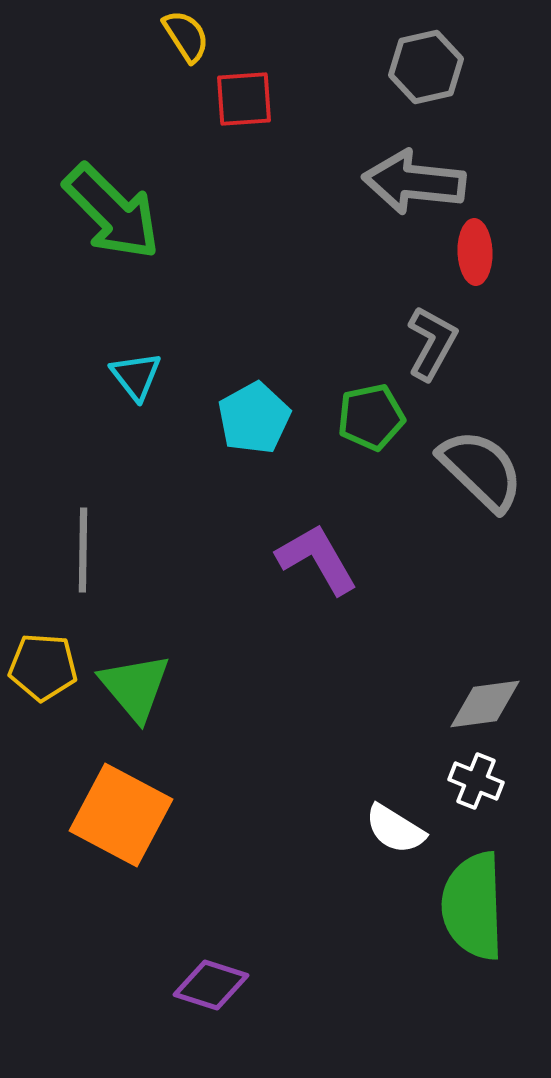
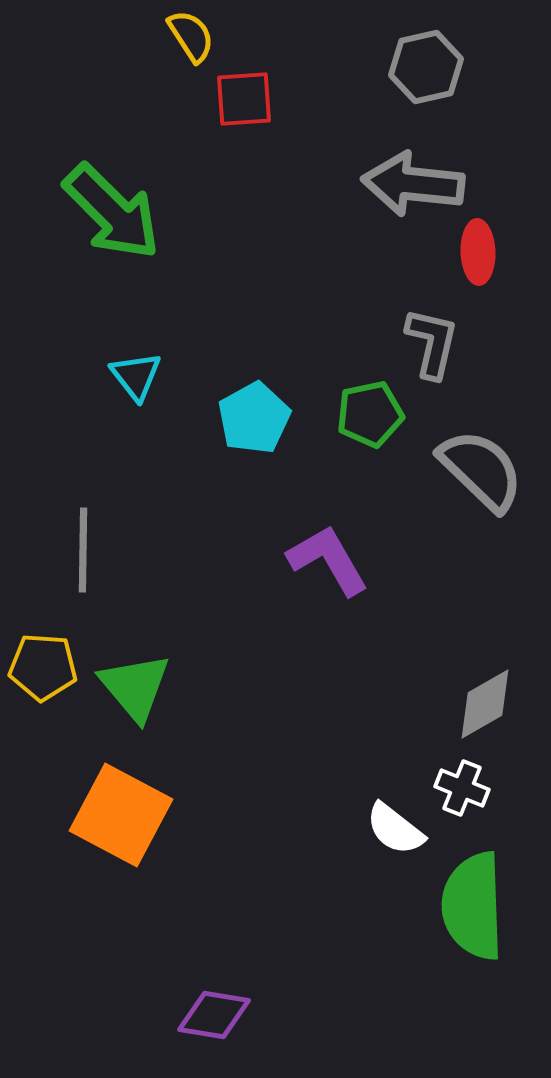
yellow semicircle: moved 5 px right
gray arrow: moved 1 px left, 2 px down
red ellipse: moved 3 px right
gray L-shape: rotated 16 degrees counterclockwise
green pentagon: moved 1 px left, 3 px up
purple L-shape: moved 11 px right, 1 px down
gray diamond: rotated 22 degrees counterclockwise
white cross: moved 14 px left, 7 px down
white semicircle: rotated 6 degrees clockwise
purple diamond: moved 3 px right, 30 px down; rotated 8 degrees counterclockwise
